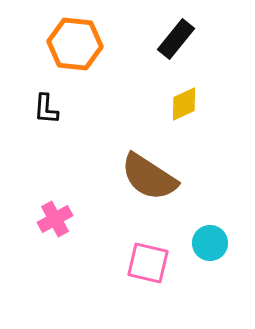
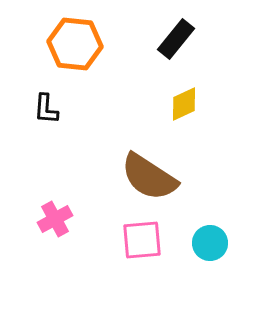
pink square: moved 6 px left, 23 px up; rotated 18 degrees counterclockwise
